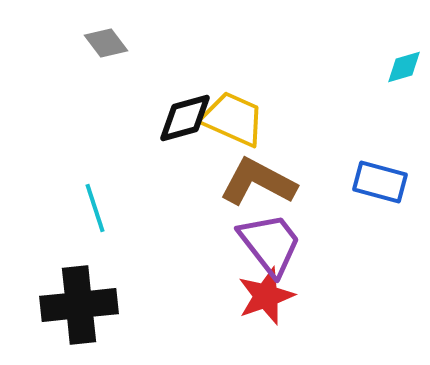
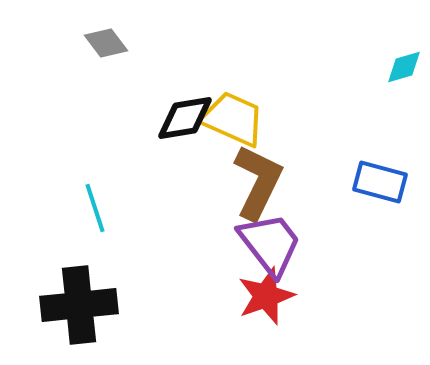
black diamond: rotated 6 degrees clockwise
brown L-shape: rotated 88 degrees clockwise
